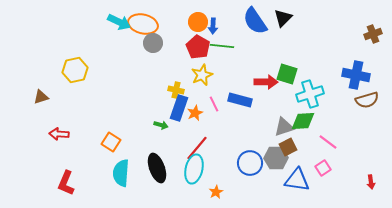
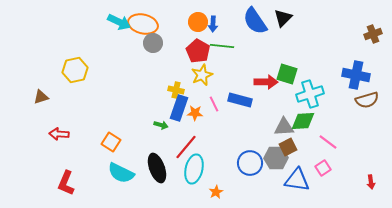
blue arrow at (213, 26): moved 2 px up
red pentagon at (198, 47): moved 4 px down
orange star at (195, 113): rotated 28 degrees clockwise
gray triangle at (284, 127): rotated 15 degrees clockwise
red line at (197, 148): moved 11 px left, 1 px up
cyan semicircle at (121, 173): rotated 68 degrees counterclockwise
